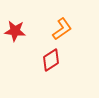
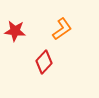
red diamond: moved 7 px left, 2 px down; rotated 15 degrees counterclockwise
